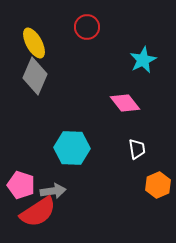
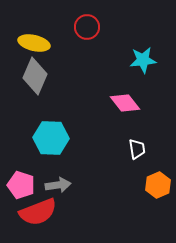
yellow ellipse: rotated 48 degrees counterclockwise
cyan star: rotated 20 degrees clockwise
cyan hexagon: moved 21 px left, 10 px up
gray arrow: moved 5 px right, 6 px up
red semicircle: rotated 12 degrees clockwise
